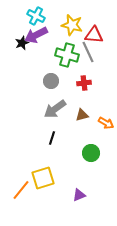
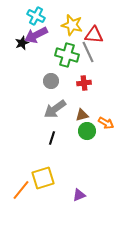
green circle: moved 4 px left, 22 px up
